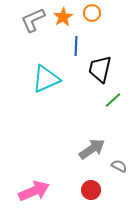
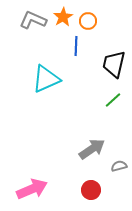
orange circle: moved 4 px left, 8 px down
gray L-shape: rotated 48 degrees clockwise
black trapezoid: moved 14 px right, 5 px up
gray semicircle: rotated 42 degrees counterclockwise
pink arrow: moved 2 px left, 2 px up
